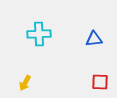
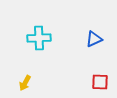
cyan cross: moved 4 px down
blue triangle: rotated 18 degrees counterclockwise
